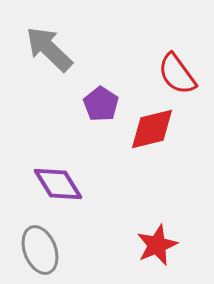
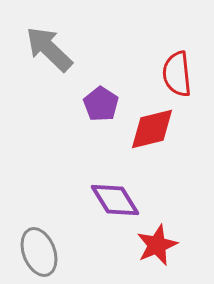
red semicircle: rotated 30 degrees clockwise
purple diamond: moved 57 px right, 16 px down
gray ellipse: moved 1 px left, 2 px down
